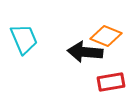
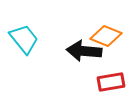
cyan trapezoid: rotated 16 degrees counterclockwise
black arrow: moved 1 px left, 1 px up
